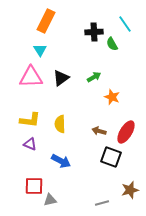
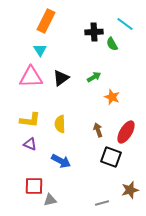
cyan line: rotated 18 degrees counterclockwise
brown arrow: moved 1 px left, 1 px up; rotated 56 degrees clockwise
